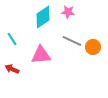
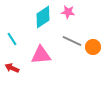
red arrow: moved 1 px up
